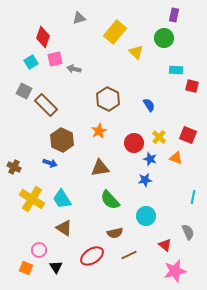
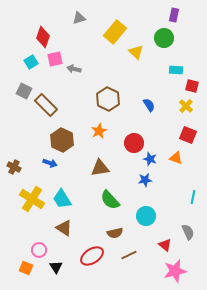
yellow cross at (159, 137): moved 27 px right, 31 px up
